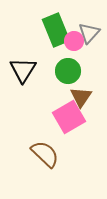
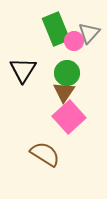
green rectangle: moved 1 px up
green circle: moved 1 px left, 2 px down
brown triangle: moved 17 px left, 5 px up
pink square: rotated 12 degrees counterclockwise
brown semicircle: rotated 12 degrees counterclockwise
